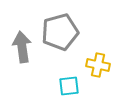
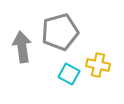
cyan square: moved 12 px up; rotated 35 degrees clockwise
